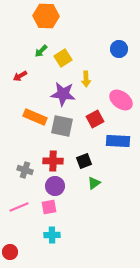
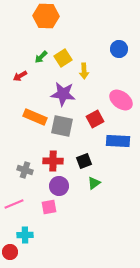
green arrow: moved 6 px down
yellow arrow: moved 2 px left, 8 px up
purple circle: moved 4 px right
pink line: moved 5 px left, 3 px up
cyan cross: moved 27 px left
